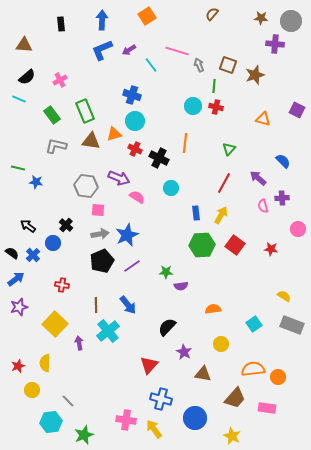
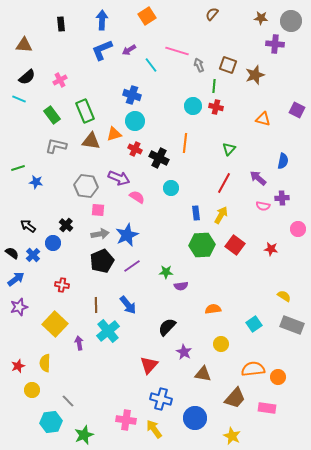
blue semicircle at (283, 161): rotated 56 degrees clockwise
green line at (18, 168): rotated 32 degrees counterclockwise
pink semicircle at (263, 206): rotated 64 degrees counterclockwise
